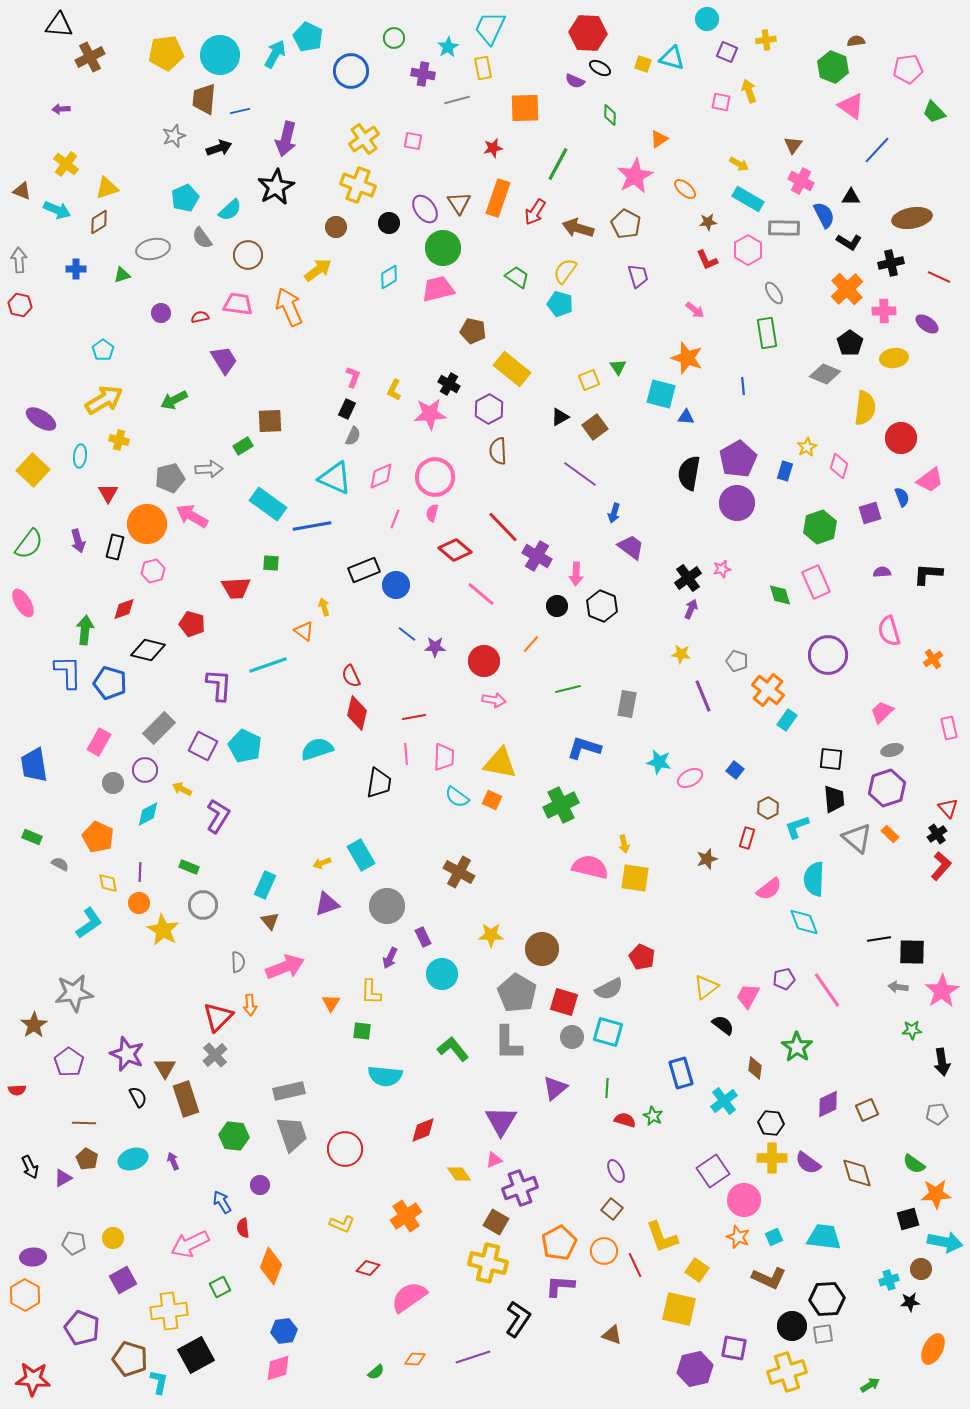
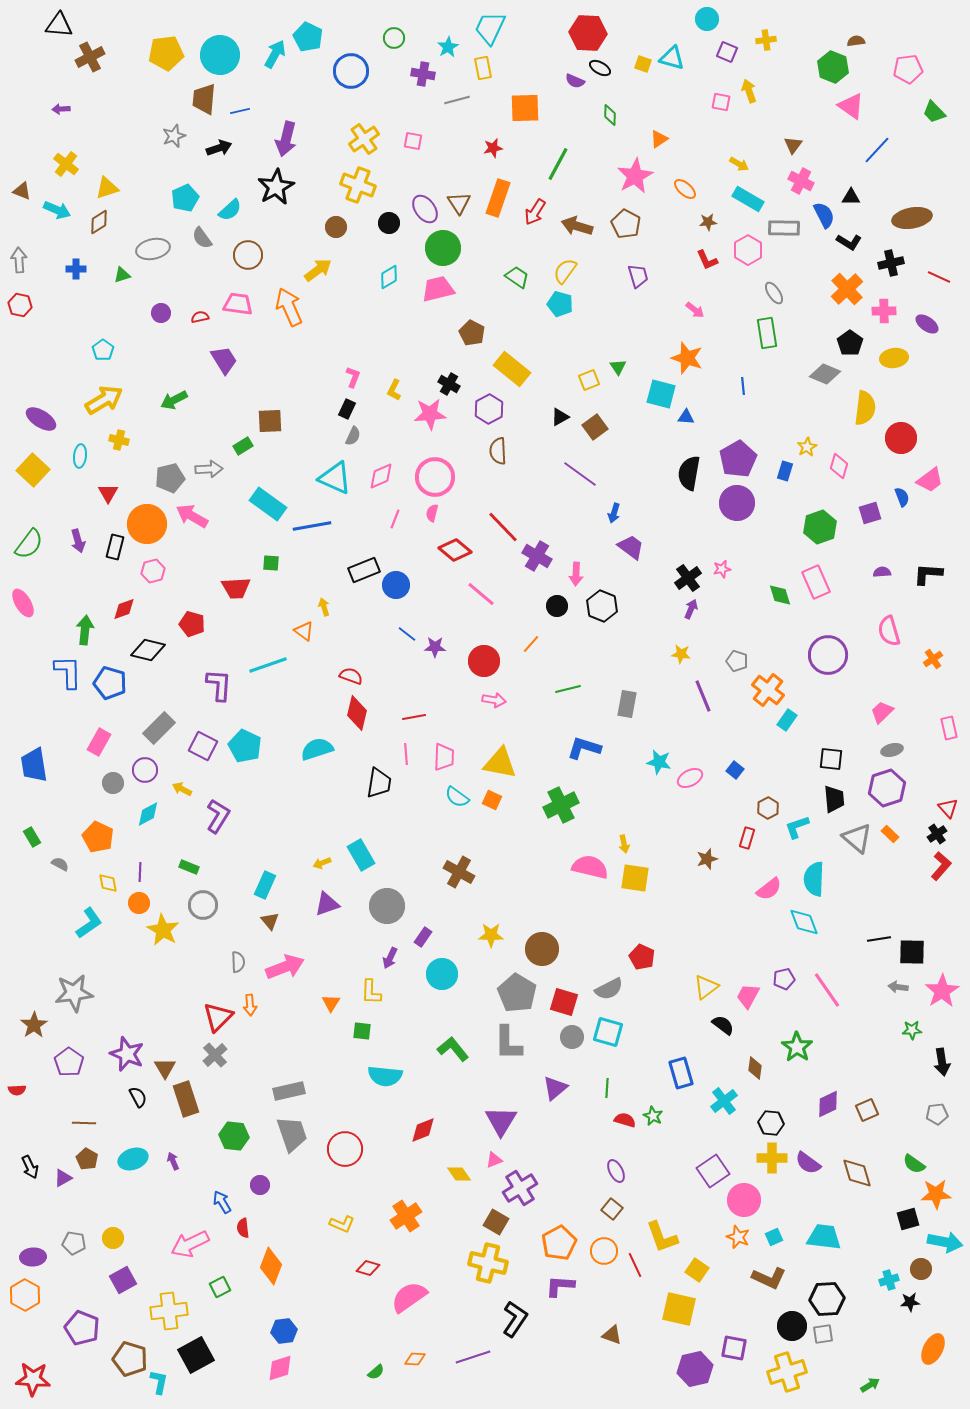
brown arrow at (578, 228): moved 1 px left, 2 px up
brown pentagon at (473, 331): moved 1 px left, 2 px down; rotated 15 degrees clockwise
red semicircle at (351, 676): rotated 135 degrees clockwise
green rectangle at (32, 837): rotated 36 degrees clockwise
purple rectangle at (423, 937): rotated 60 degrees clockwise
purple cross at (520, 1188): rotated 12 degrees counterclockwise
black L-shape at (518, 1319): moved 3 px left
pink diamond at (278, 1368): moved 2 px right
